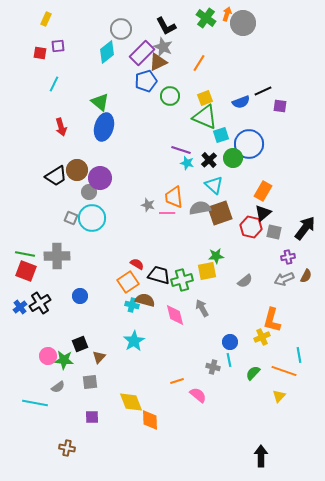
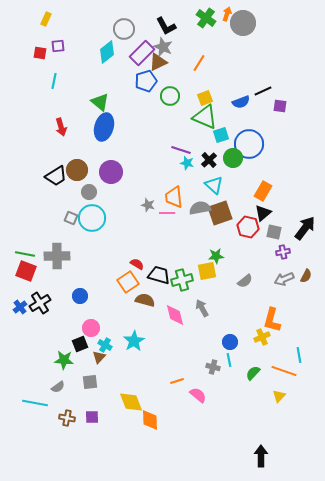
gray circle at (121, 29): moved 3 px right
cyan line at (54, 84): moved 3 px up; rotated 14 degrees counterclockwise
purple circle at (100, 178): moved 11 px right, 6 px up
red hexagon at (251, 227): moved 3 px left
purple cross at (288, 257): moved 5 px left, 5 px up
cyan cross at (132, 305): moved 27 px left, 40 px down; rotated 16 degrees clockwise
pink circle at (48, 356): moved 43 px right, 28 px up
brown cross at (67, 448): moved 30 px up
